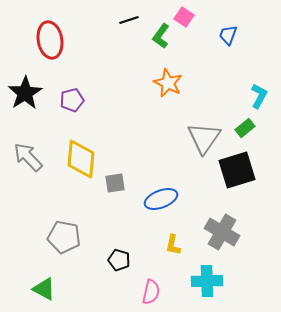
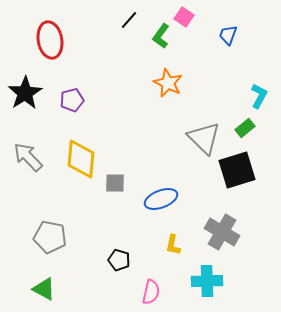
black line: rotated 30 degrees counterclockwise
gray triangle: rotated 21 degrees counterclockwise
gray square: rotated 10 degrees clockwise
gray pentagon: moved 14 px left
